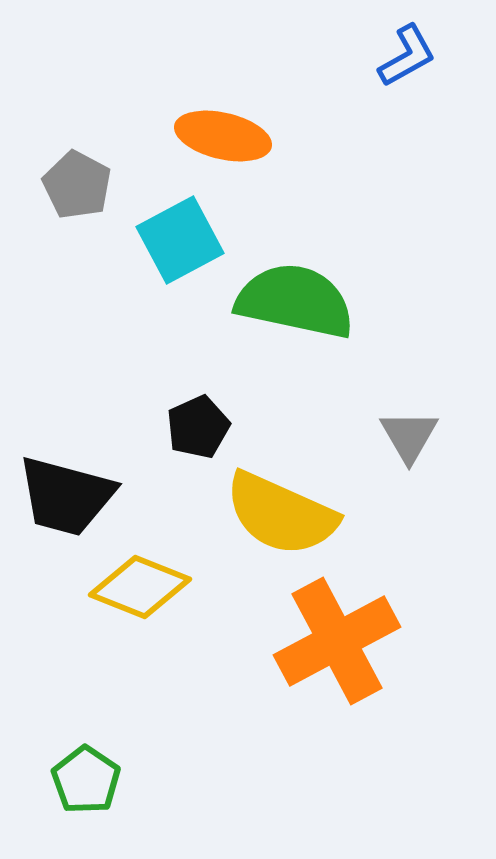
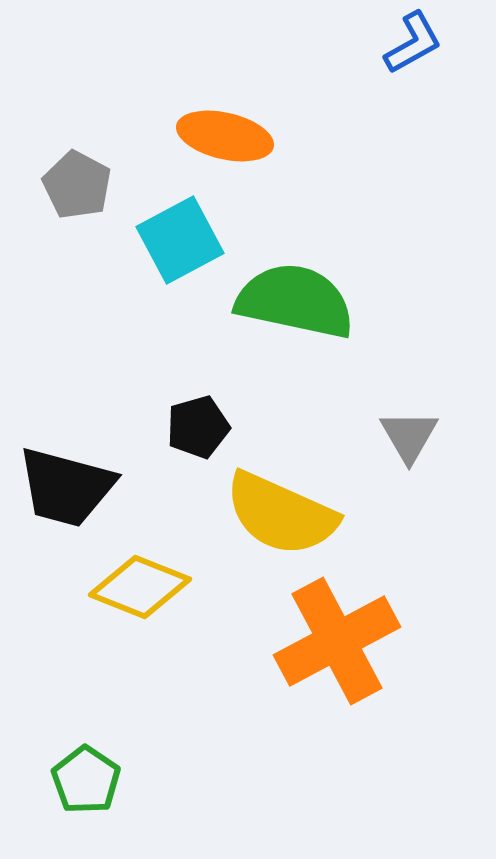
blue L-shape: moved 6 px right, 13 px up
orange ellipse: moved 2 px right
black pentagon: rotated 8 degrees clockwise
black trapezoid: moved 9 px up
